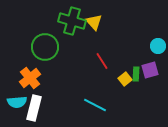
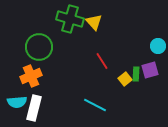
green cross: moved 2 px left, 2 px up
green circle: moved 6 px left
orange cross: moved 1 px right, 2 px up; rotated 15 degrees clockwise
